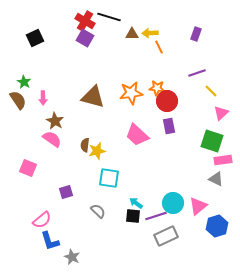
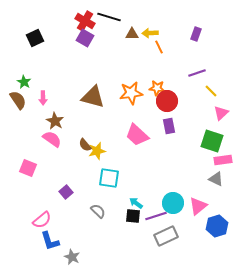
brown semicircle at (85, 145): rotated 48 degrees counterclockwise
purple square at (66, 192): rotated 24 degrees counterclockwise
